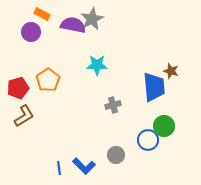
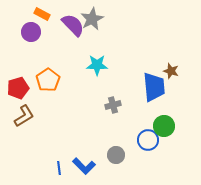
purple semicircle: rotated 35 degrees clockwise
